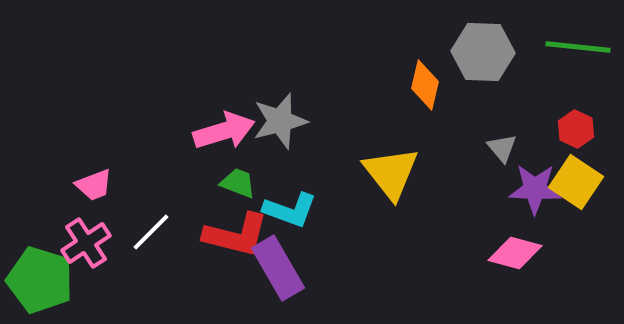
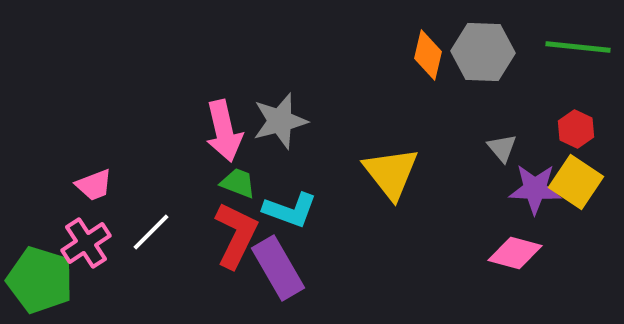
orange diamond: moved 3 px right, 30 px up
pink arrow: rotated 94 degrees clockwise
red L-shape: rotated 78 degrees counterclockwise
